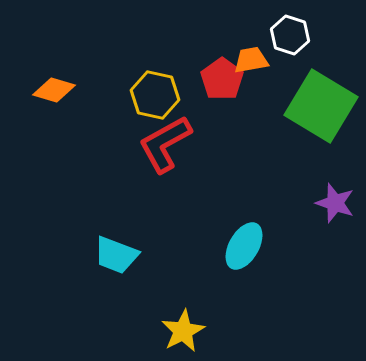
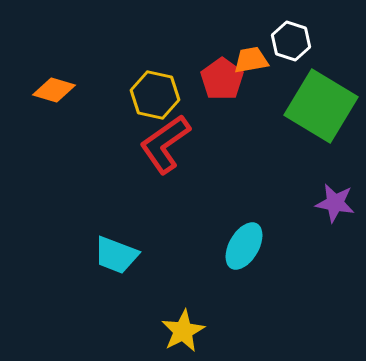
white hexagon: moved 1 px right, 6 px down
red L-shape: rotated 6 degrees counterclockwise
purple star: rotated 9 degrees counterclockwise
